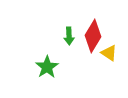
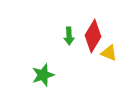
yellow triangle: rotated 12 degrees counterclockwise
green star: moved 4 px left, 8 px down; rotated 15 degrees clockwise
